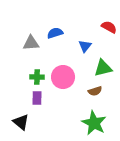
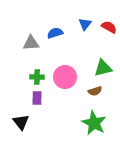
blue triangle: moved 22 px up
pink circle: moved 2 px right
black triangle: rotated 12 degrees clockwise
